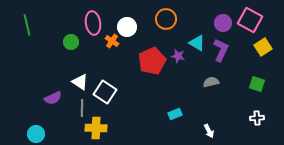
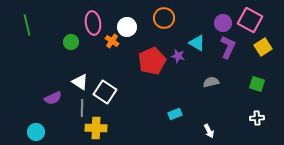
orange circle: moved 2 px left, 1 px up
purple L-shape: moved 7 px right, 3 px up
cyan circle: moved 2 px up
